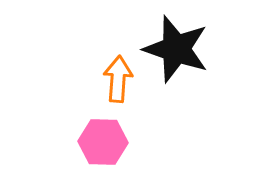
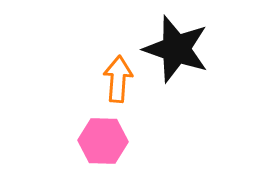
pink hexagon: moved 1 px up
